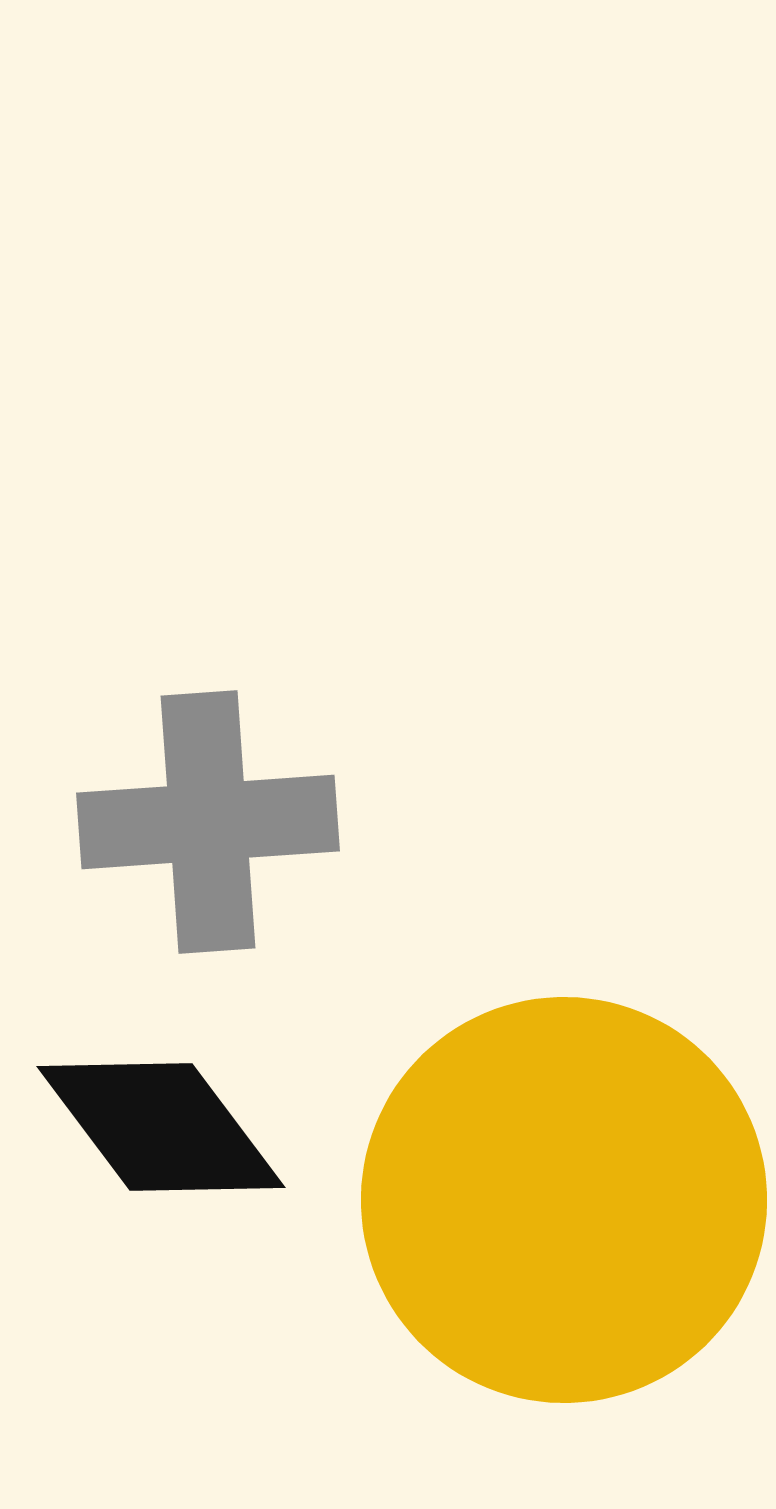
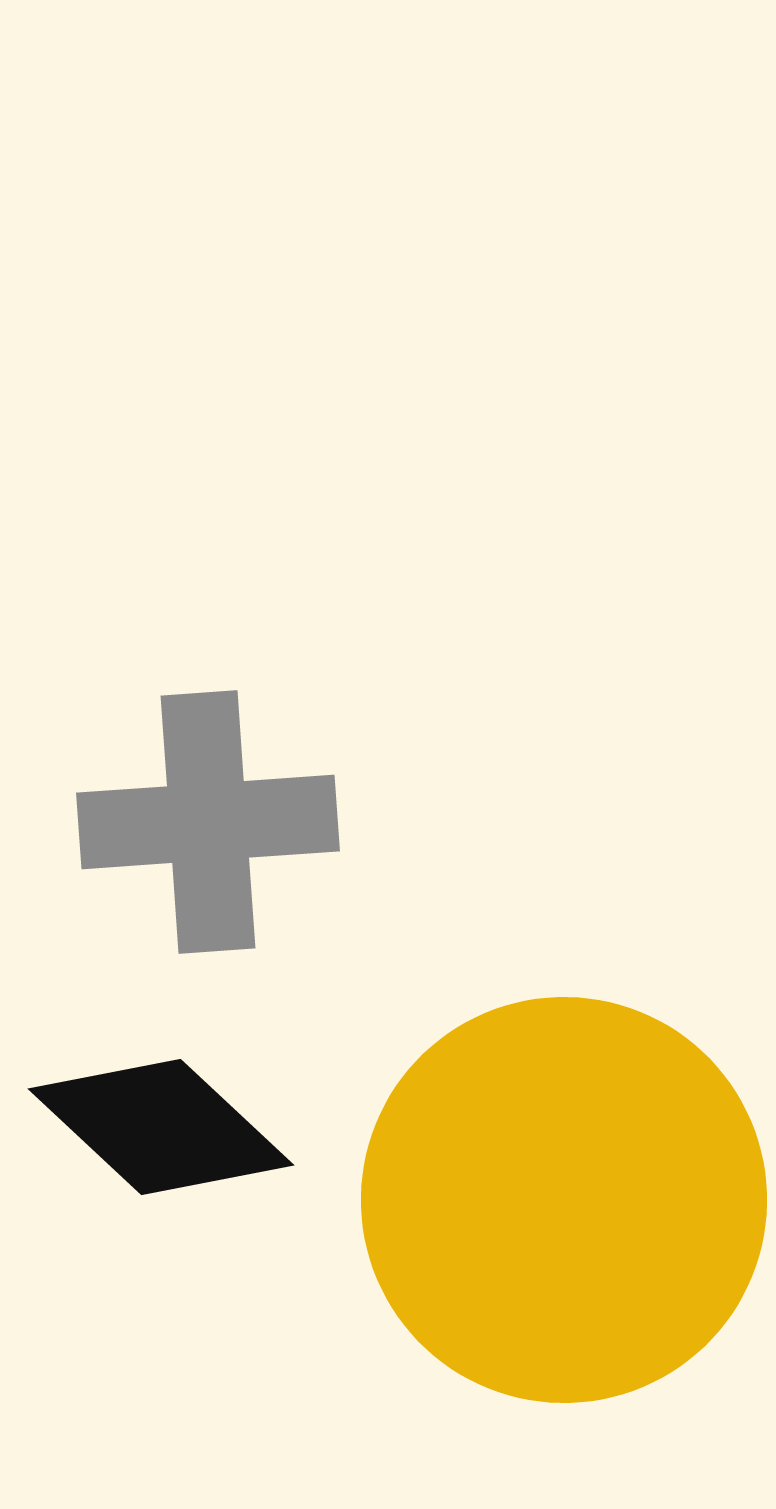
black diamond: rotated 10 degrees counterclockwise
